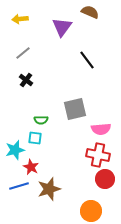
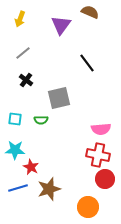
yellow arrow: rotated 63 degrees counterclockwise
purple triangle: moved 1 px left, 2 px up
black line: moved 3 px down
gray square: moved 16 px left, 11 px up
cyan square: moved 20 px left, 19 px up
cyan star: rotated 18 degrees clockwise
blue line: moved 1 px left, 2 px down
orange circle: moved 3 px left, 4 px up
